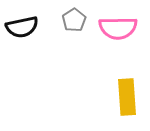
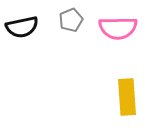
gray pentagon: moved 3 px left; rotated 10 degrees clockwise
